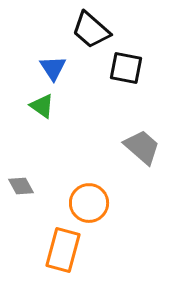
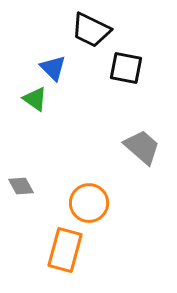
black trapezoid: rotated 15 degrees counterclockwise
blue triangle: rotated 12 degrees counterclockwise
green triangle: moved 7 px left, 7 px up
orange rectangle: moved 2 px right
